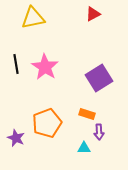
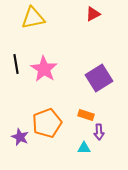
pink star: moved 1 px left, 2 px down
orange rectangle: moved 1 px left, 1 px down
purple star: moved 4 px right, 1 px up
